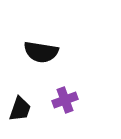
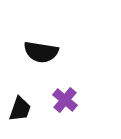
purple cross: rotated 30 degrees counterclockwise
